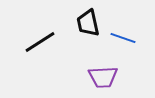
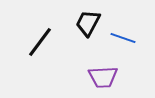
black trapezoid: rotated 40 degrees clockwise
black line: rotated 20 degrees counterclockwise
